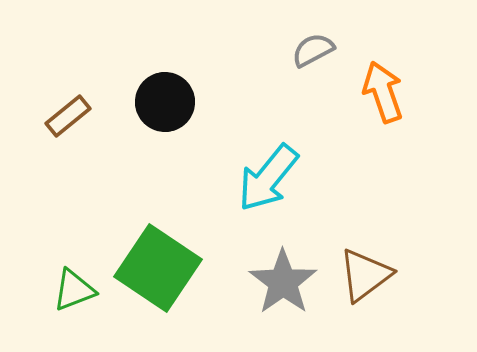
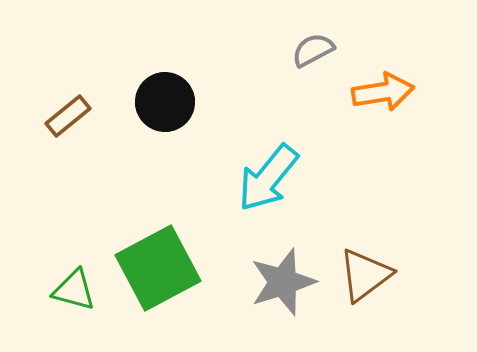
orange arrow: rotated 100 degrees clockwise
green square: rotated 28 degrees clockwise
gray star: rotated 18 degrees clockwise
green triangle: rotated 36 degrees clockwise
